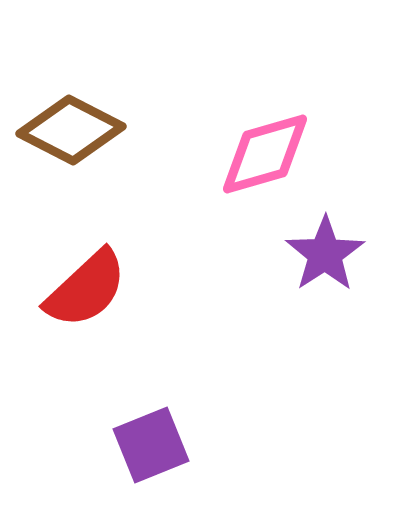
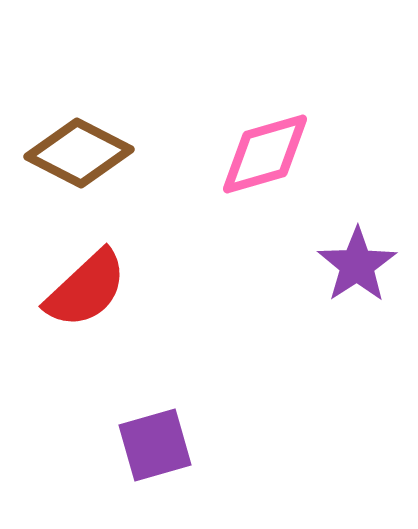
brown diamond: moved 8 px right, 23 px down
purple star: moved 32 px right, 11 px down
purple square: moved 4 px right; rotated 6 degrees clockwise
